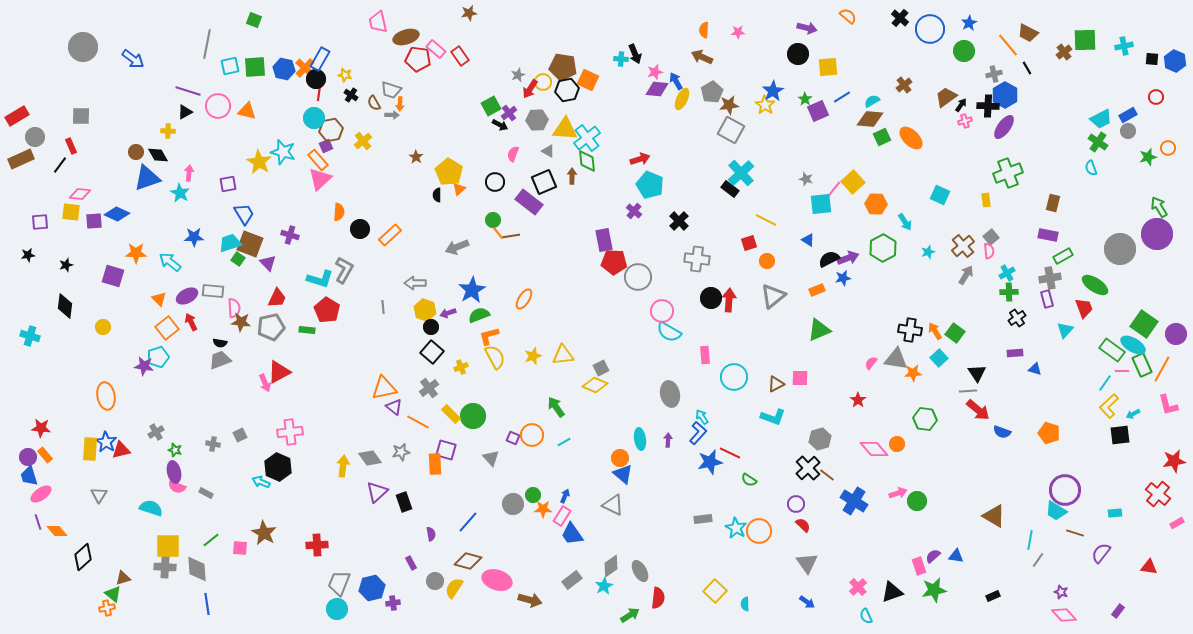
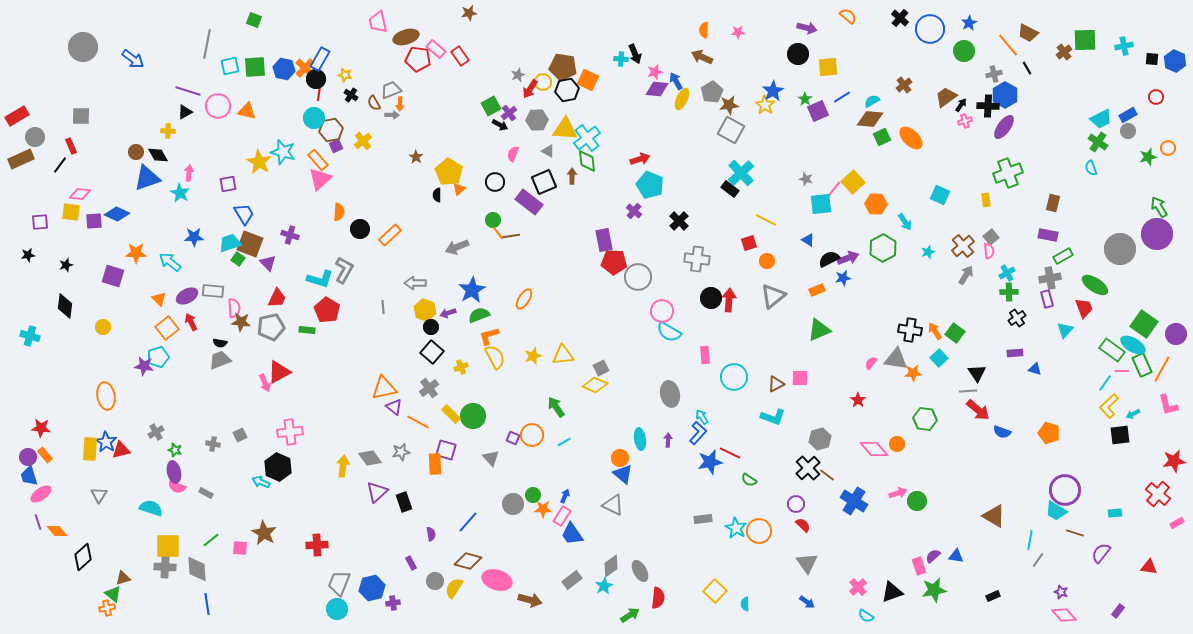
gray trapezoid at (391, 90): rotated 140 degrees clockwise
purple square at (326, 146): moved 10 px right
cyan semicircle at (866, 616): rotated 35 degrees counterclockwise
